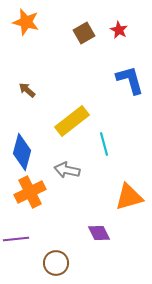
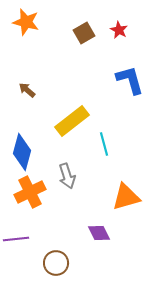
gray arrow: moved 6 px down; rotated 120 degrees counterclockwise
orange triangle: moved 3 px left
